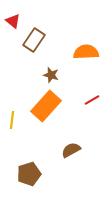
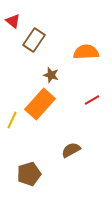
orange rectangle: moved 6 px left, 2 px up
yellow line: rotated 18 degrees clockwise
